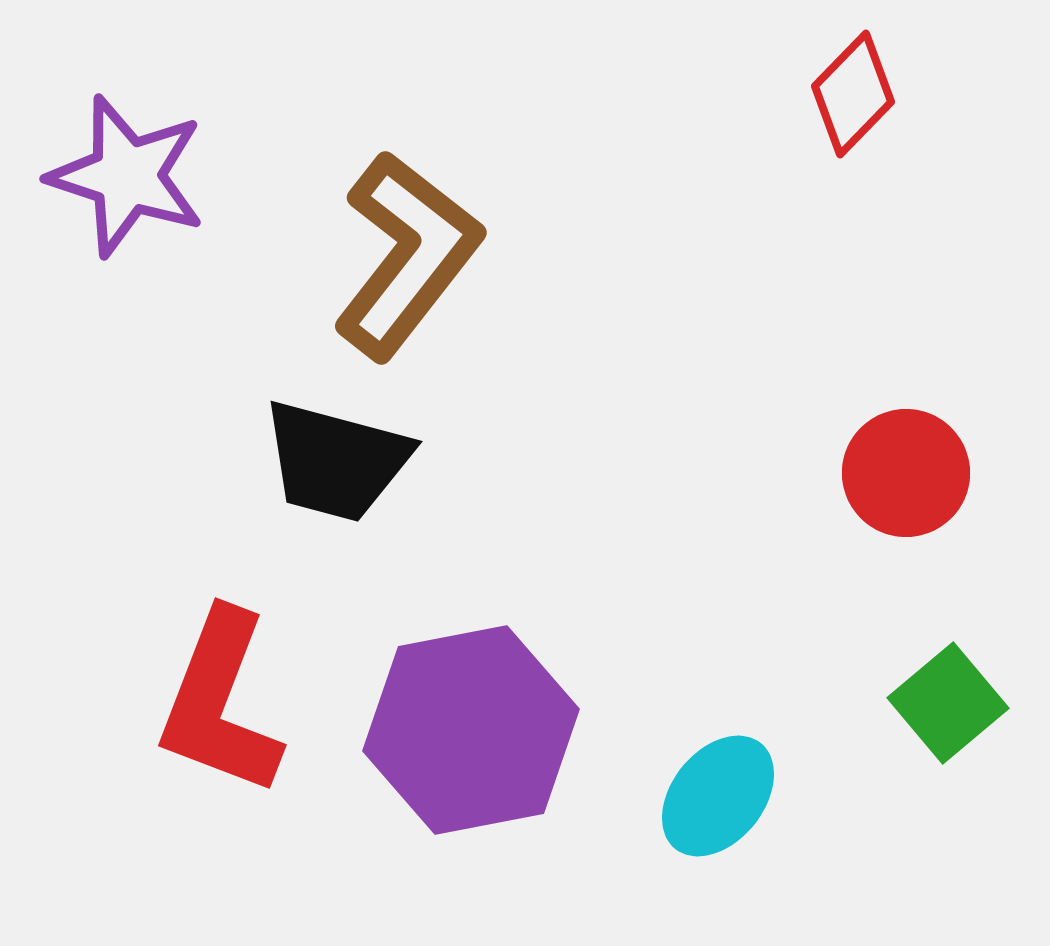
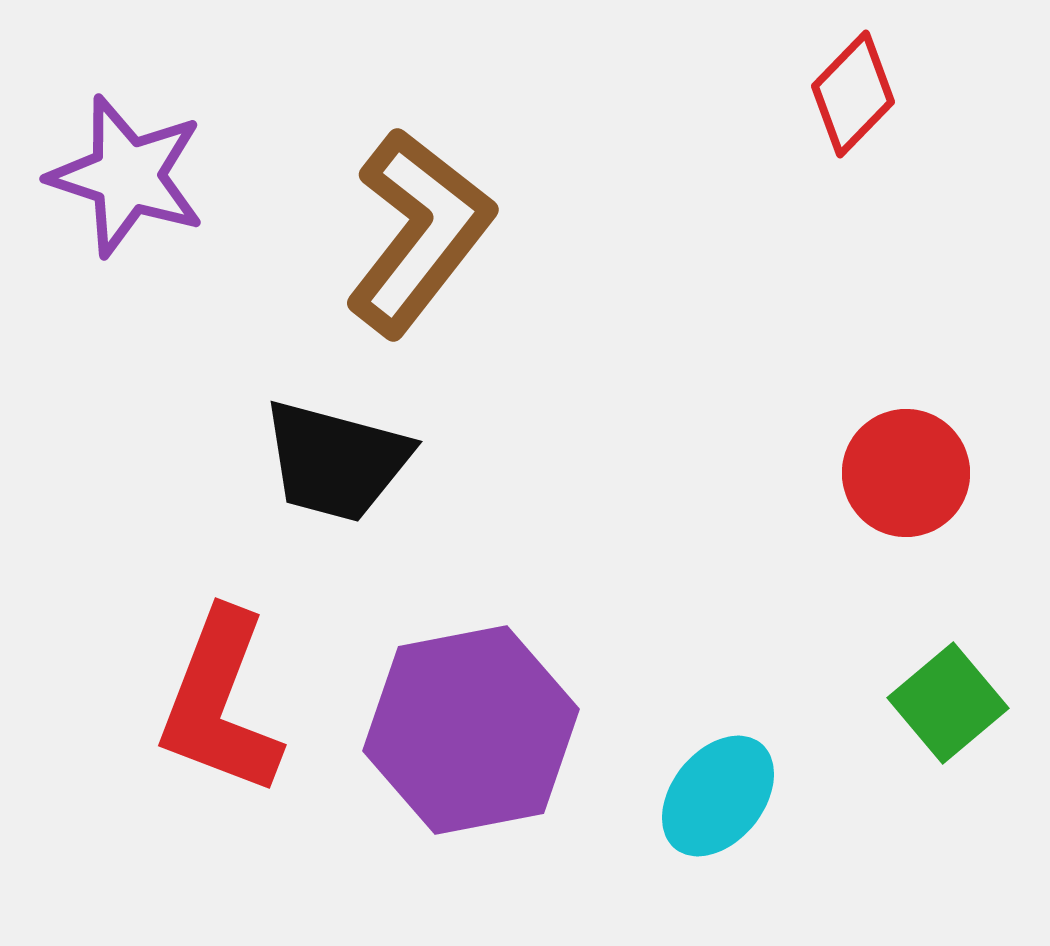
brown L-shape: moved 12 px right, 23 px up
